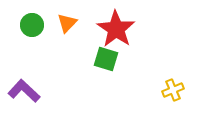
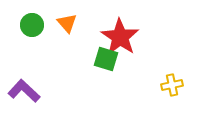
orange triangle: rotated 25 degrees counterclockwise
red star: moved 4 px right, 8 px down
yellow cross: moved 1 px left, 5 px up; rotated 10 degrees clockwise
